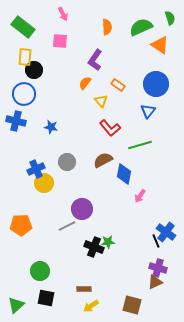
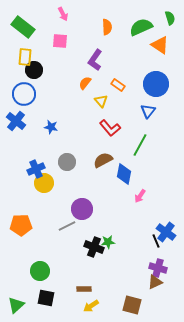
blue cross at (16, 121): rotated 24 degrees clockwise
green line at (140, 145): rotated 45 degrees counterclockwise
